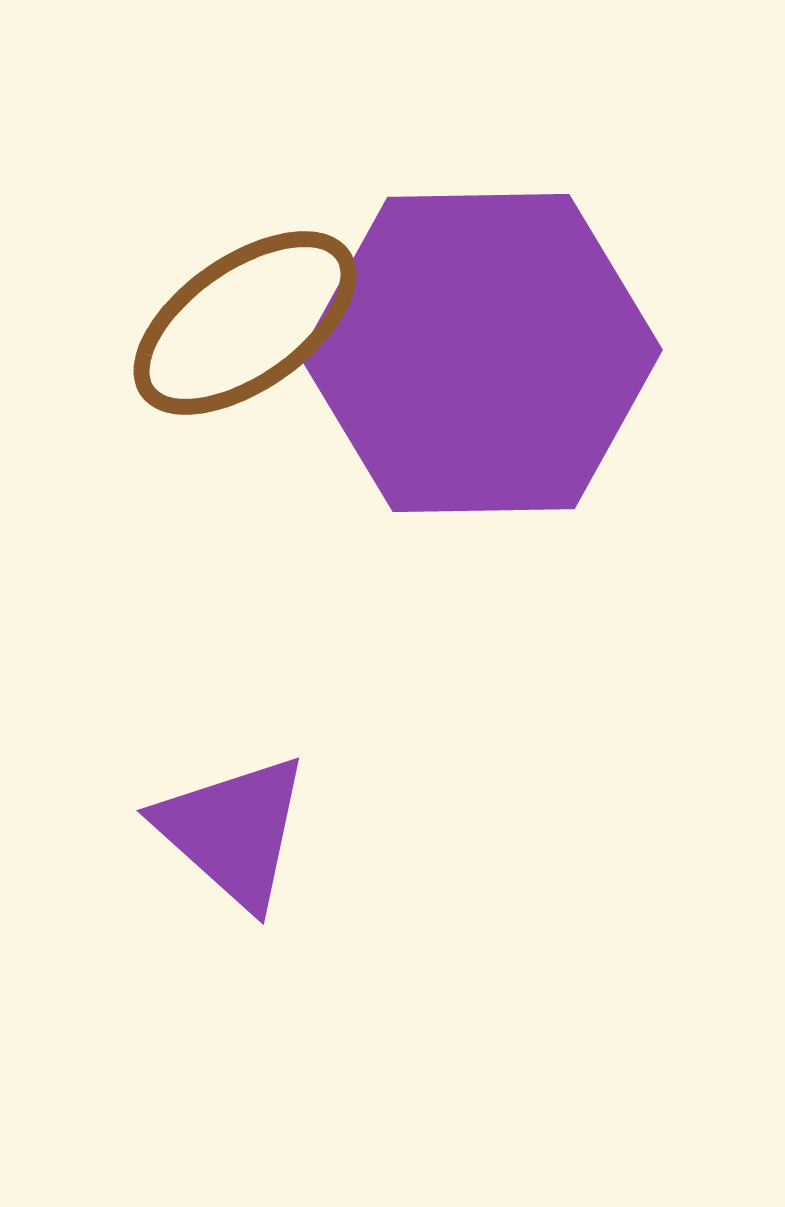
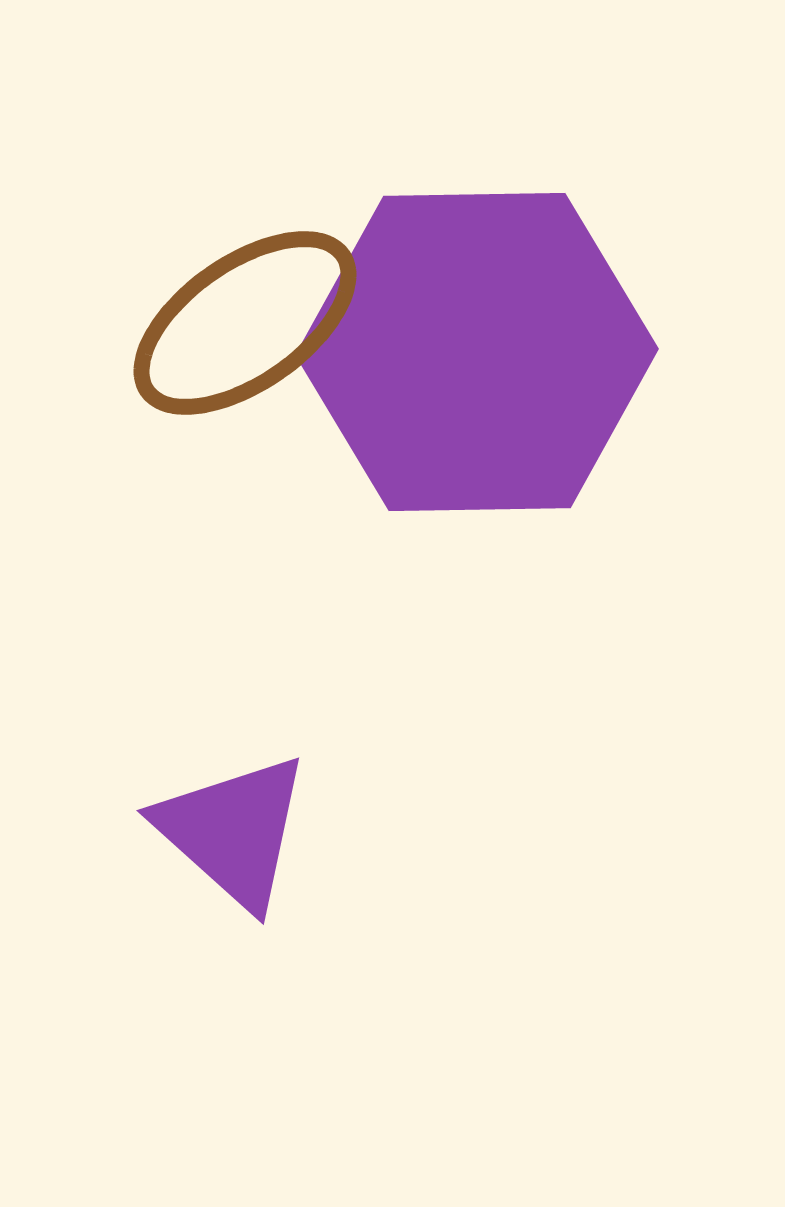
purple hexagon: moved 4 px left, 1 px up
